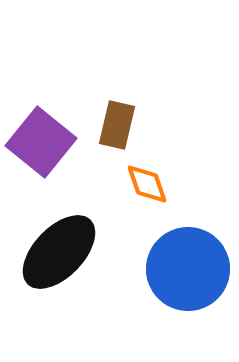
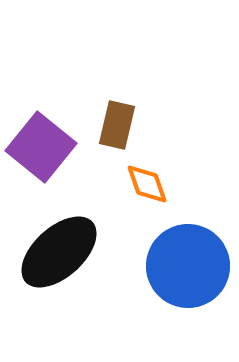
purple square: moved 5 px down
black ellipse: rotated 4 degrees clockwise
blue circle: moved 3 px up
